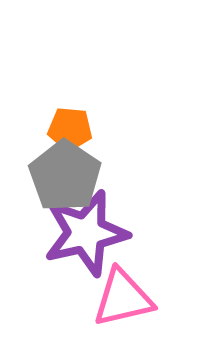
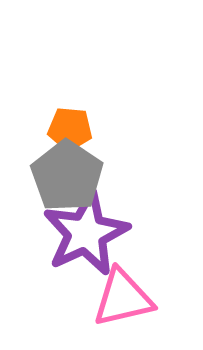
gray pentagon: moved 2 px right
purple star: rotated 12 degrees counterclockwise
